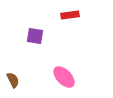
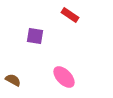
red rectangle: rotated 42 degrees clockwise
brown semicircle: rotated 35 degrees counterclockwise
